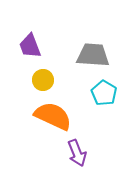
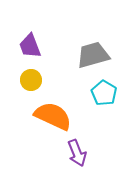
gray trapezoid: rotated 20 degrees counterclockwise
yellow circle: moved 12 px left
